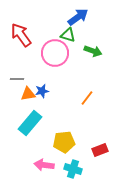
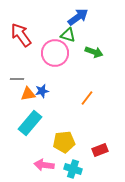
green arrow: moved 1 px right, 1 px down
